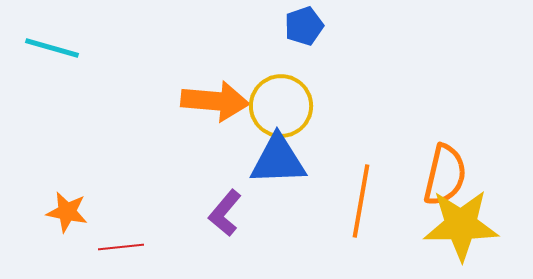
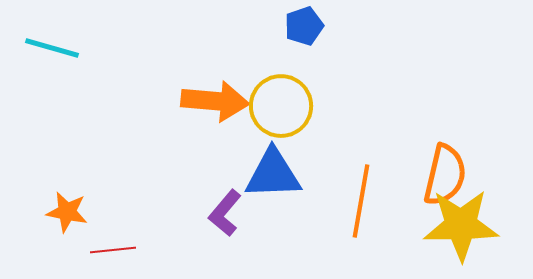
blue triangle: moved 5 px left, 14 px down
red line: moved 8 px left, 3 px down
